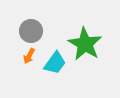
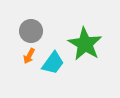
cyan trapezoid: moved 2 px left
